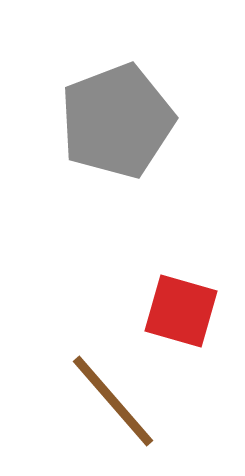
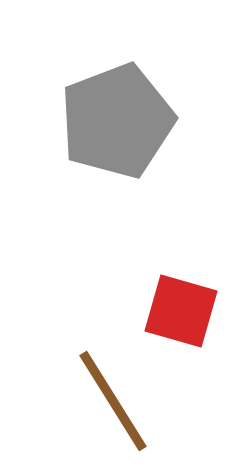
brown line: rotated 9 degrees clockwise
